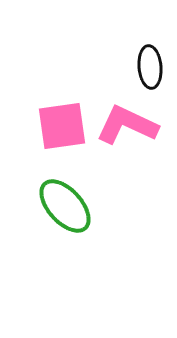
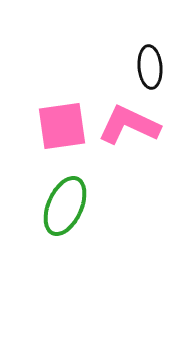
pink L-shape: moved 2 px right
green ellipse: rotated 66 degrees clockwise
